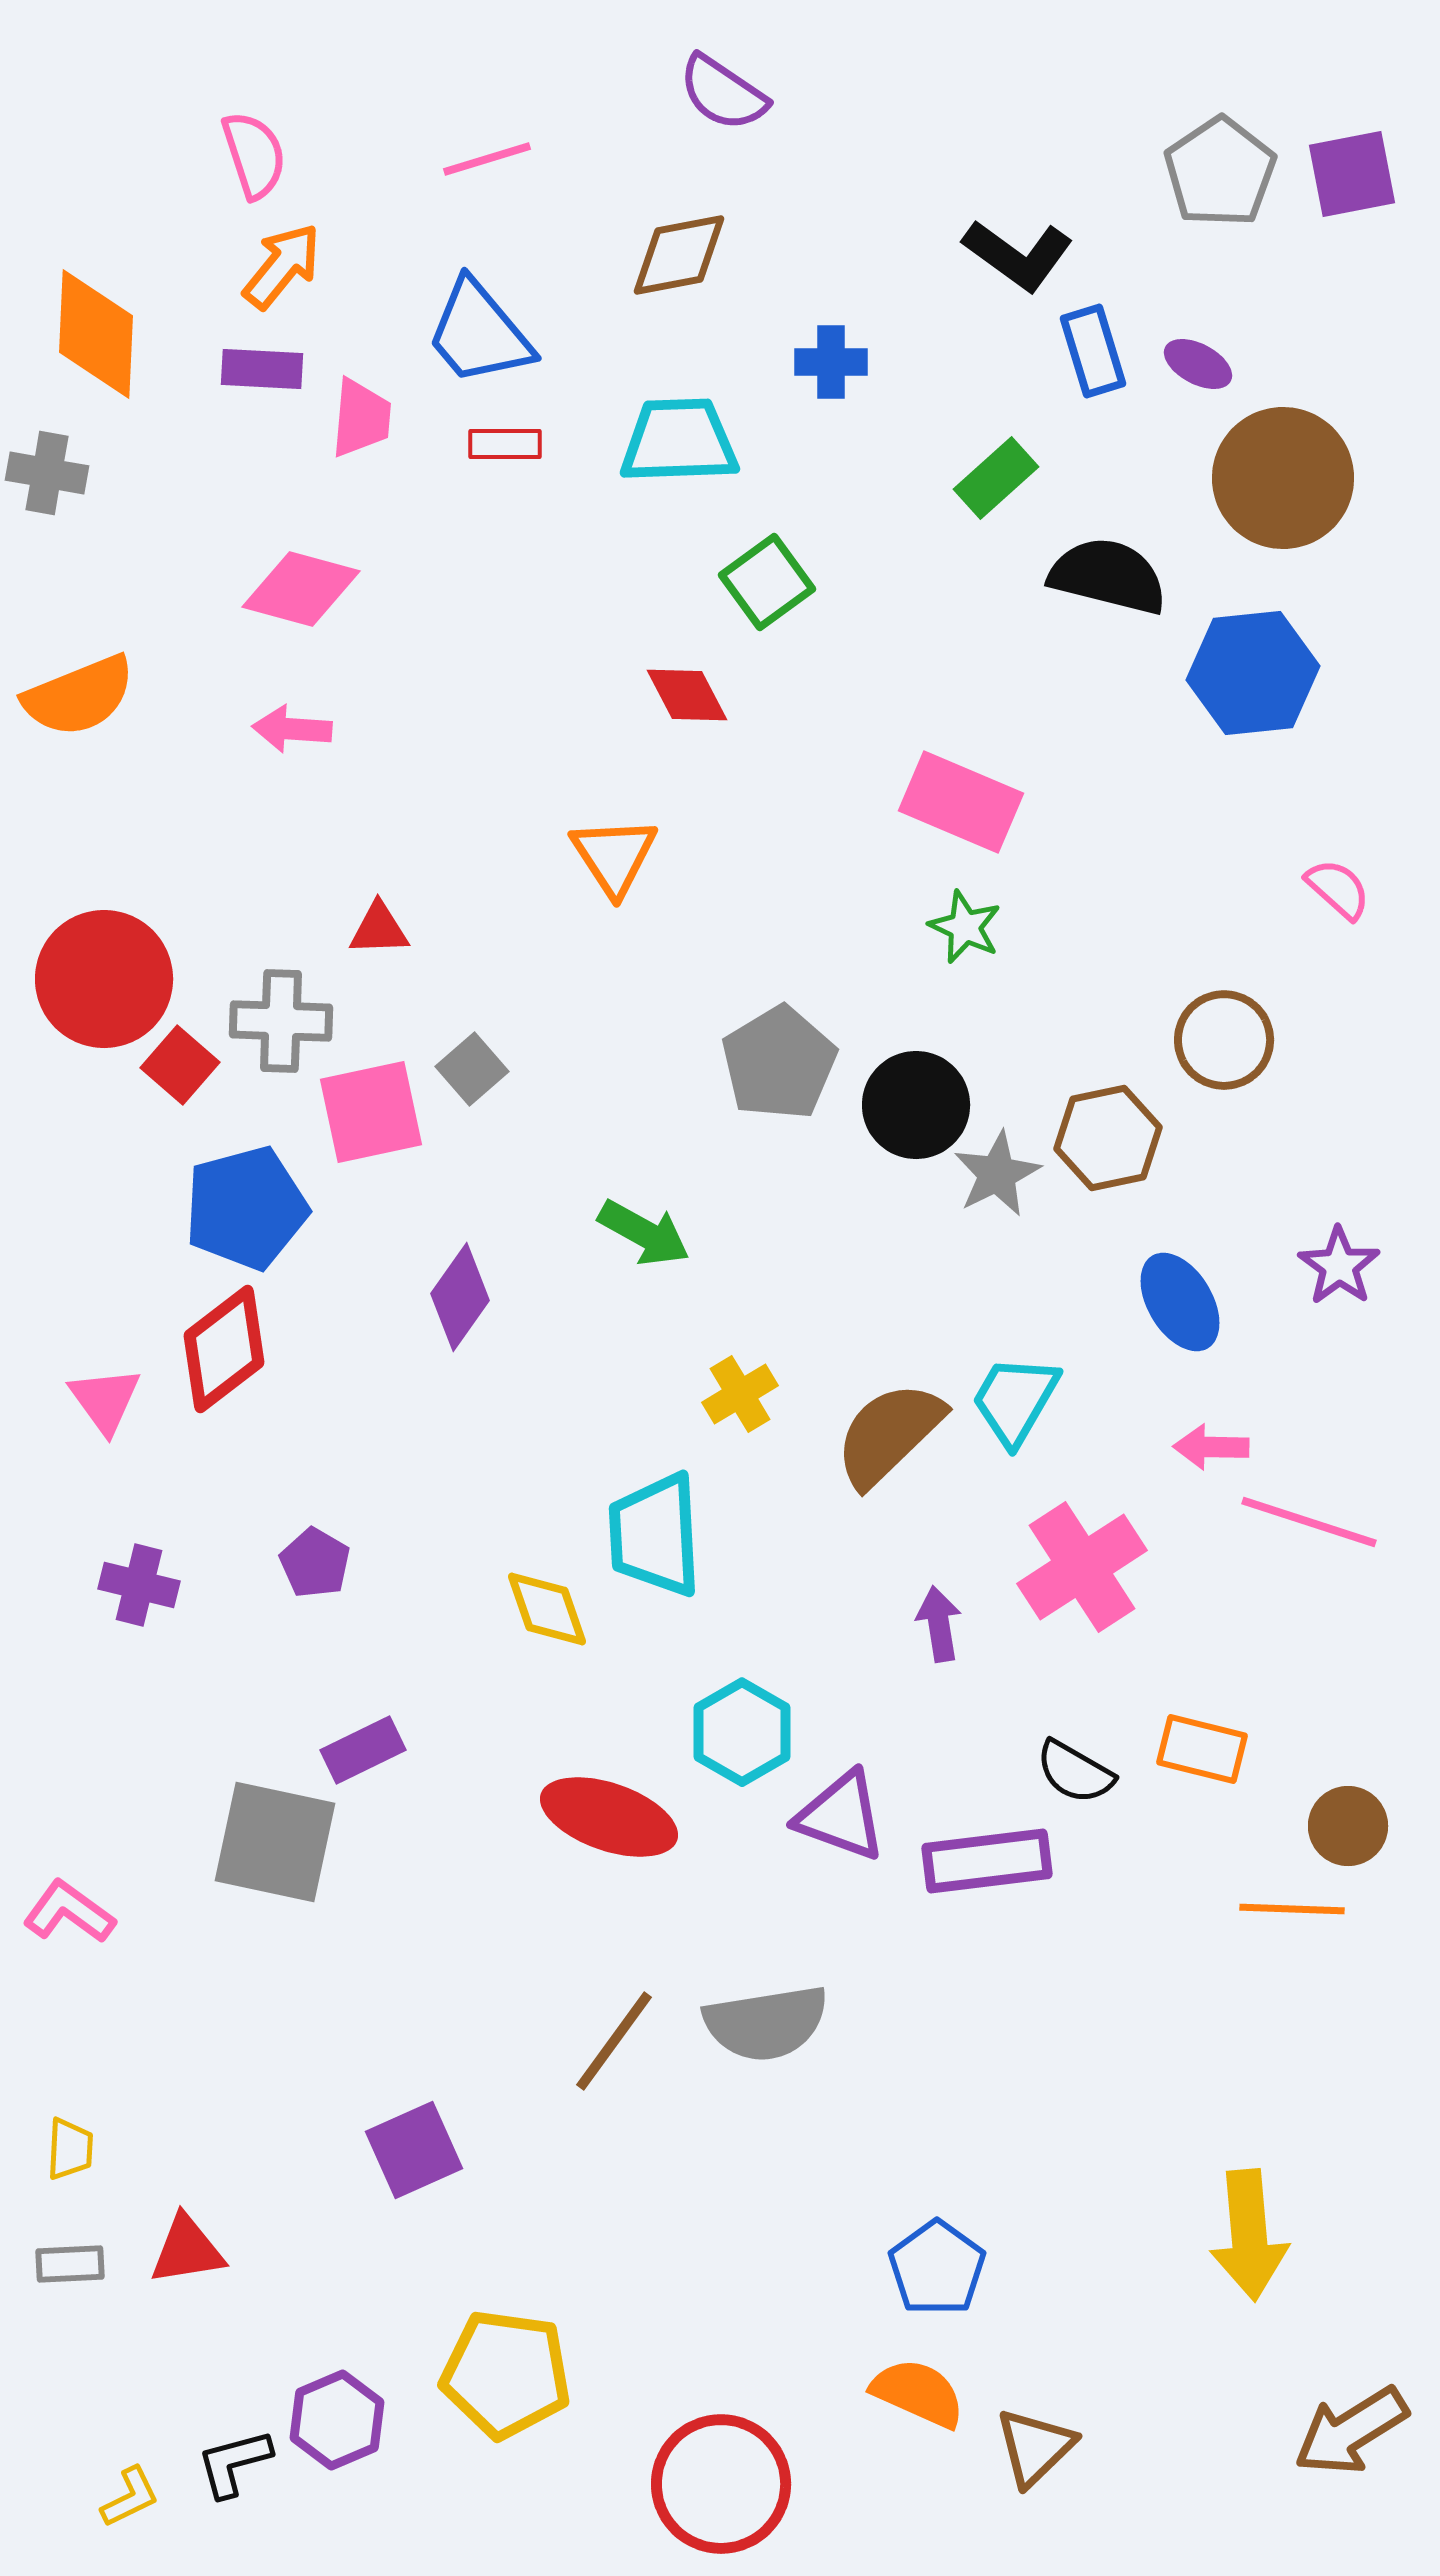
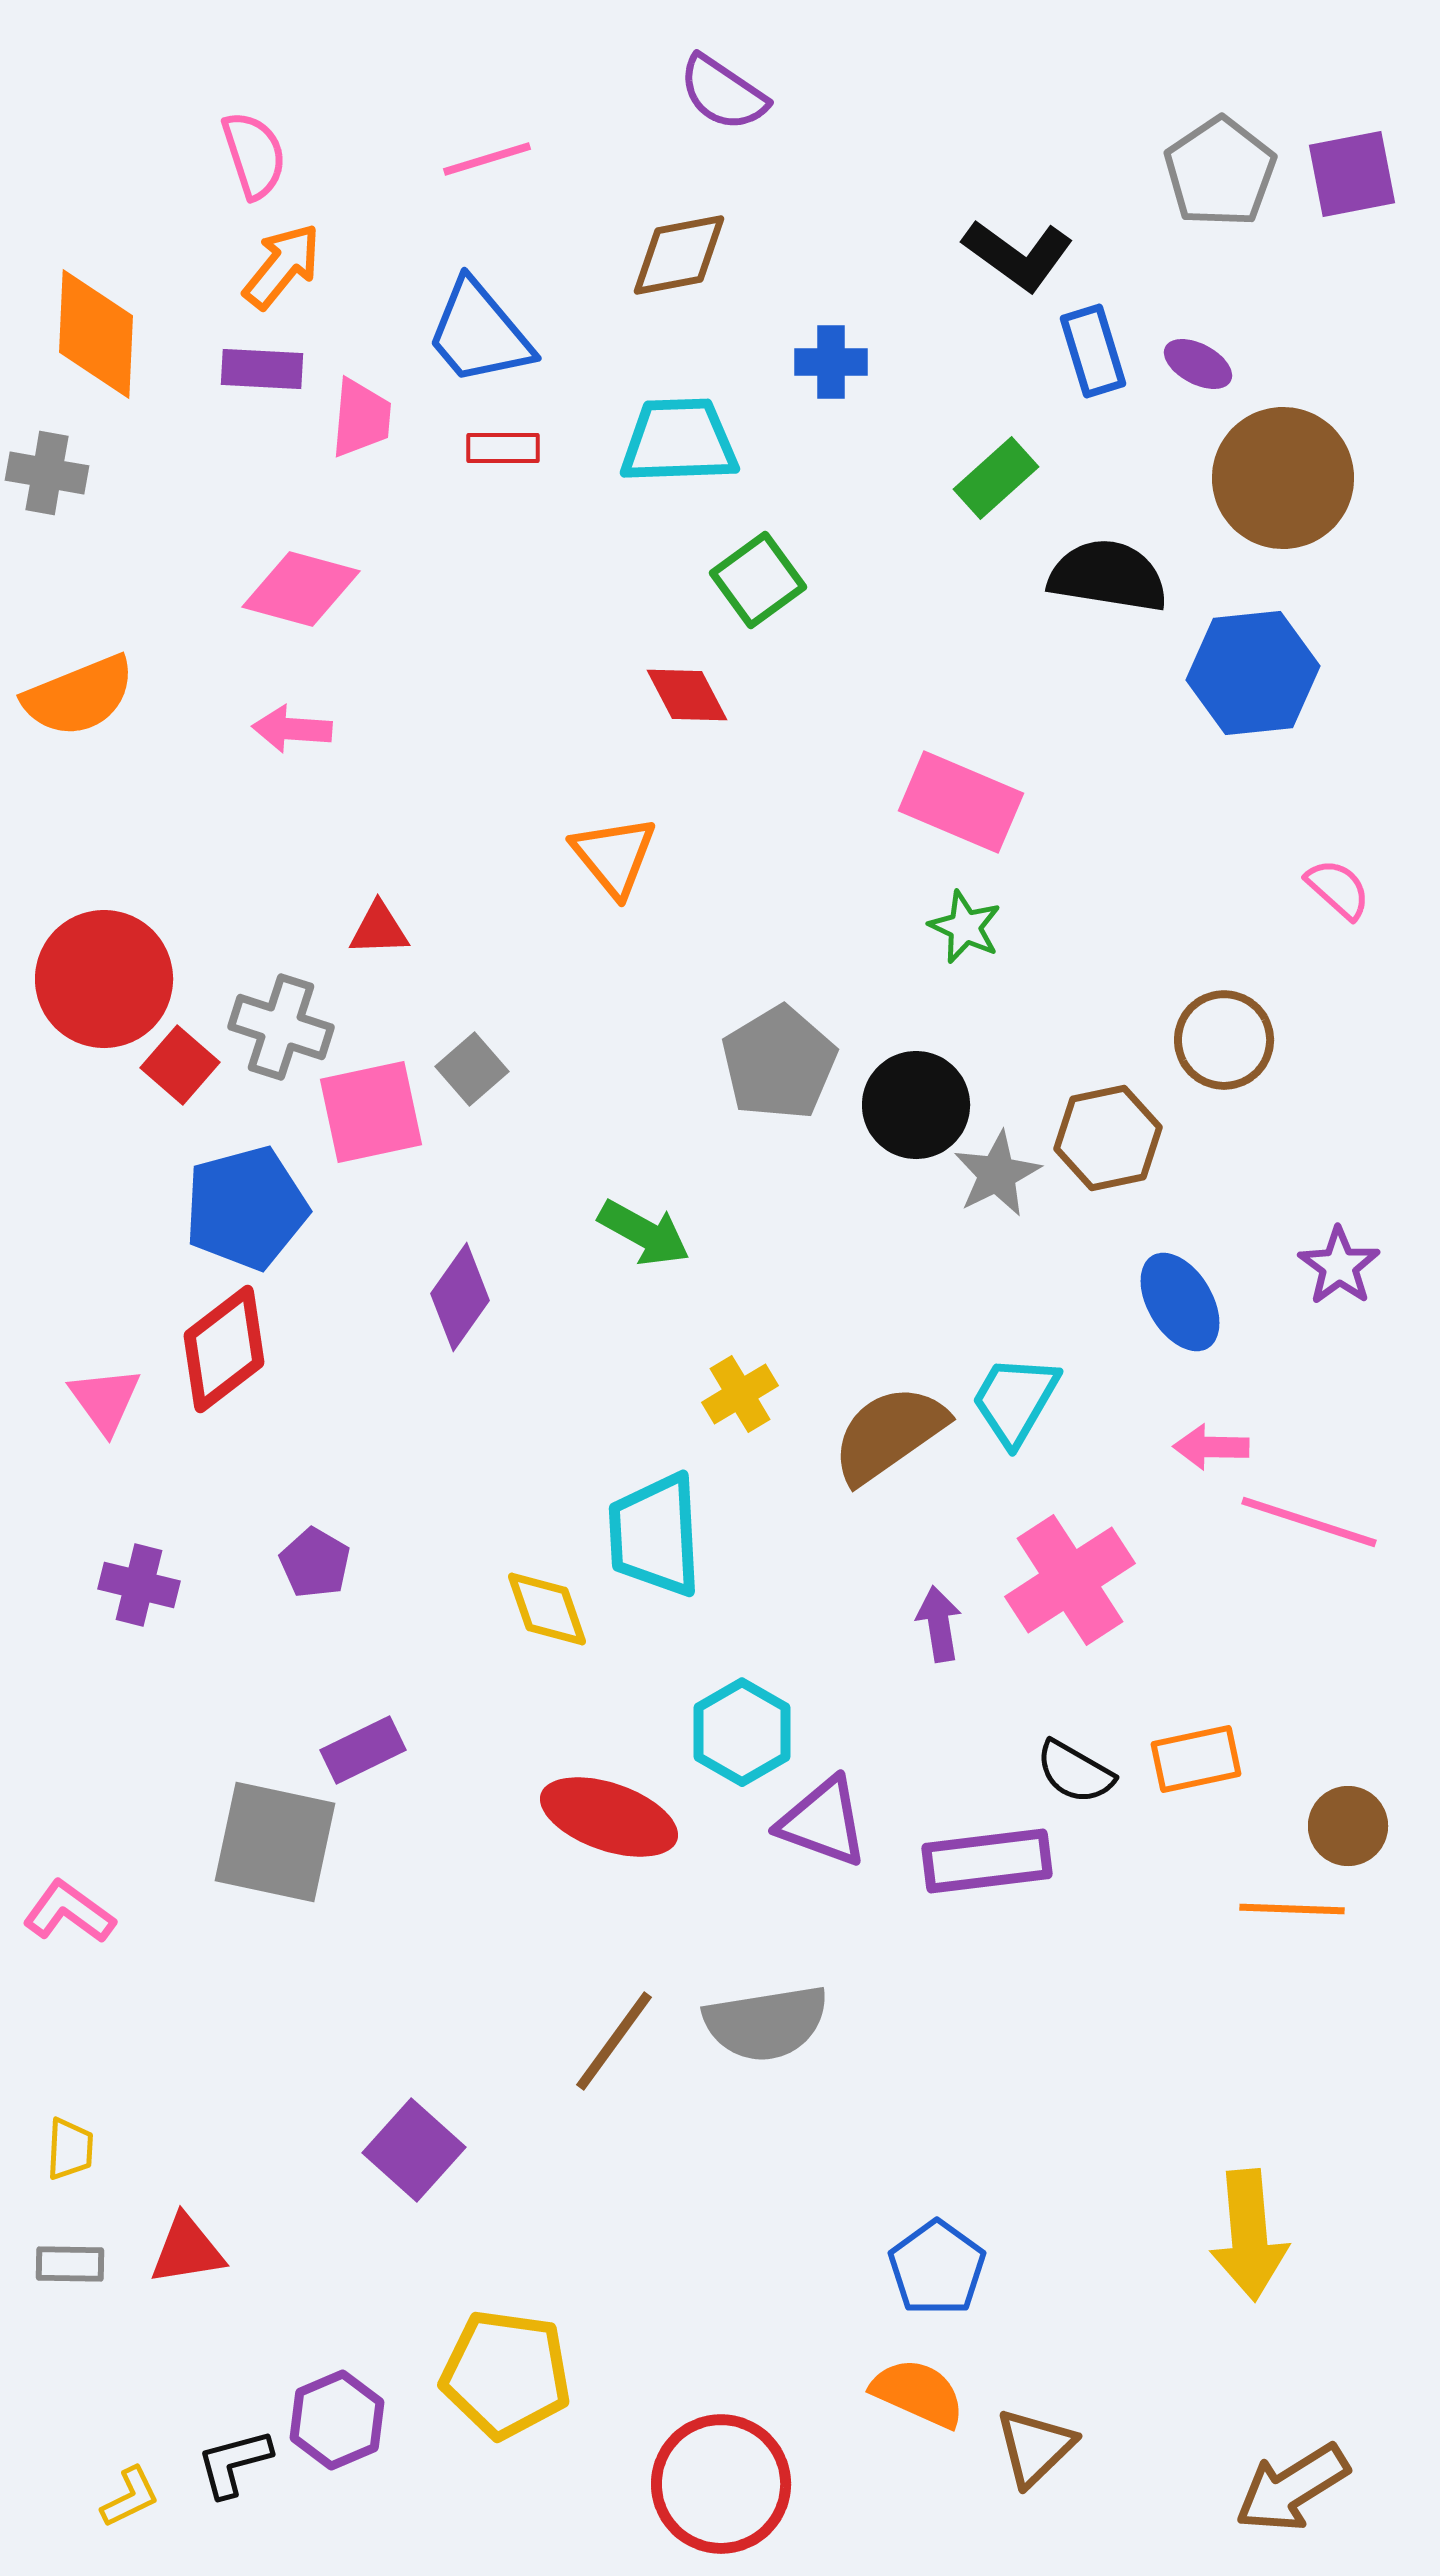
red rectangle at (505, 444): moved 2 px left, 4 px down
black semicircle at (1108, 576): rotated 5 degrees counterclockwise
green square at (767, 582): moved 9 px left, 2 px up
orange triangle at (614, 856): rotated 6 degrees counterclockwise
gray cross at (281, 1021): moved 6 px down; rotated 16 degrees clockwise
brown semicircle at (889, 1434): rotated 9 degrees clockwise
pink cross at (1082, 1567): moved 12 px left, 13 px down
orange rectangle at (1202, 1749): moved 6 px left, 10 px down; rotated 26 degrees counterclockwise
purple triangle at (841, 1816): moved 18 px left, 6 px down
purple square at (414, 2150): rotated 24 degrees counterclockwise
gray rectangle at (70, 2264): rotated 4 degrees clockwise
brown arrow at (1351, 2431): moved 59 px left, 57 px down
